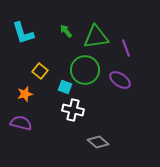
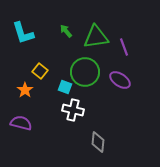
purple line: moved 2 px left, 1 px up
green circle: moved 2 px down
orange star: moved 4 px up; rotated 21 degrees counterclockwise
gray diamond: rotated 55 degrees clockwise
